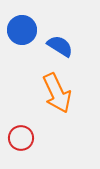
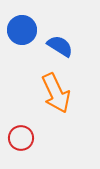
orange arrow: moved 1 px left
